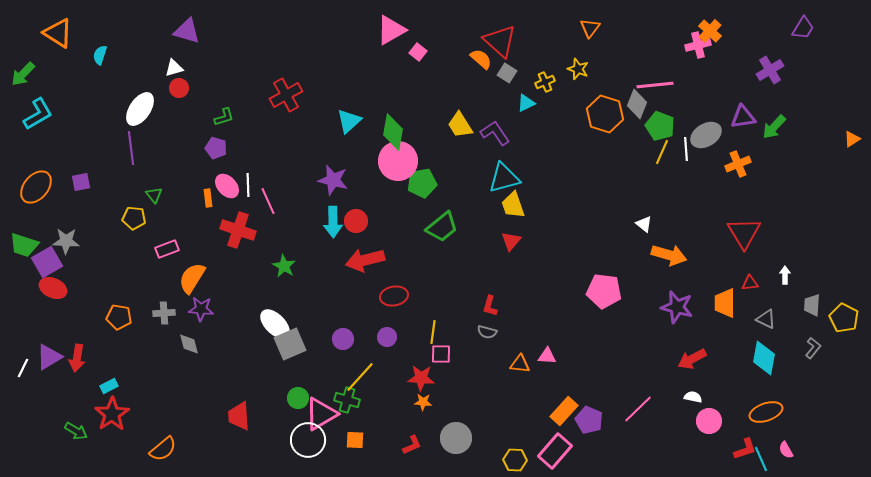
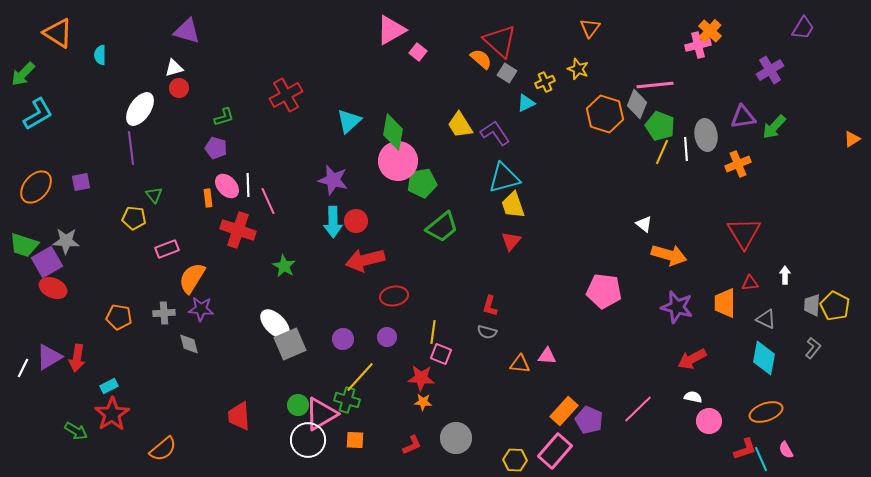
cyan semicircle at (100, 55): rotated 18 degrees counterclockwise
gray ellipse at (706, 135): rotated 68 degrees counterclockwise
yellow pentagon at (844, 318): moved 9 px left, 12 px up
pink square at (441, 354): rotated 20 degrees clockwise
green circle at (298, 398): moved 7 px down
